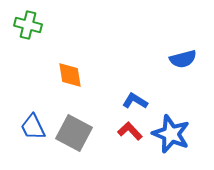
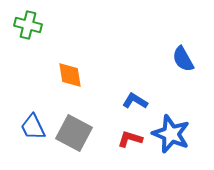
blue semicircle: rotated 76 degrees clockwise
red L-shape: moved 8 px down; rotated 30 degrees counterclockwise
